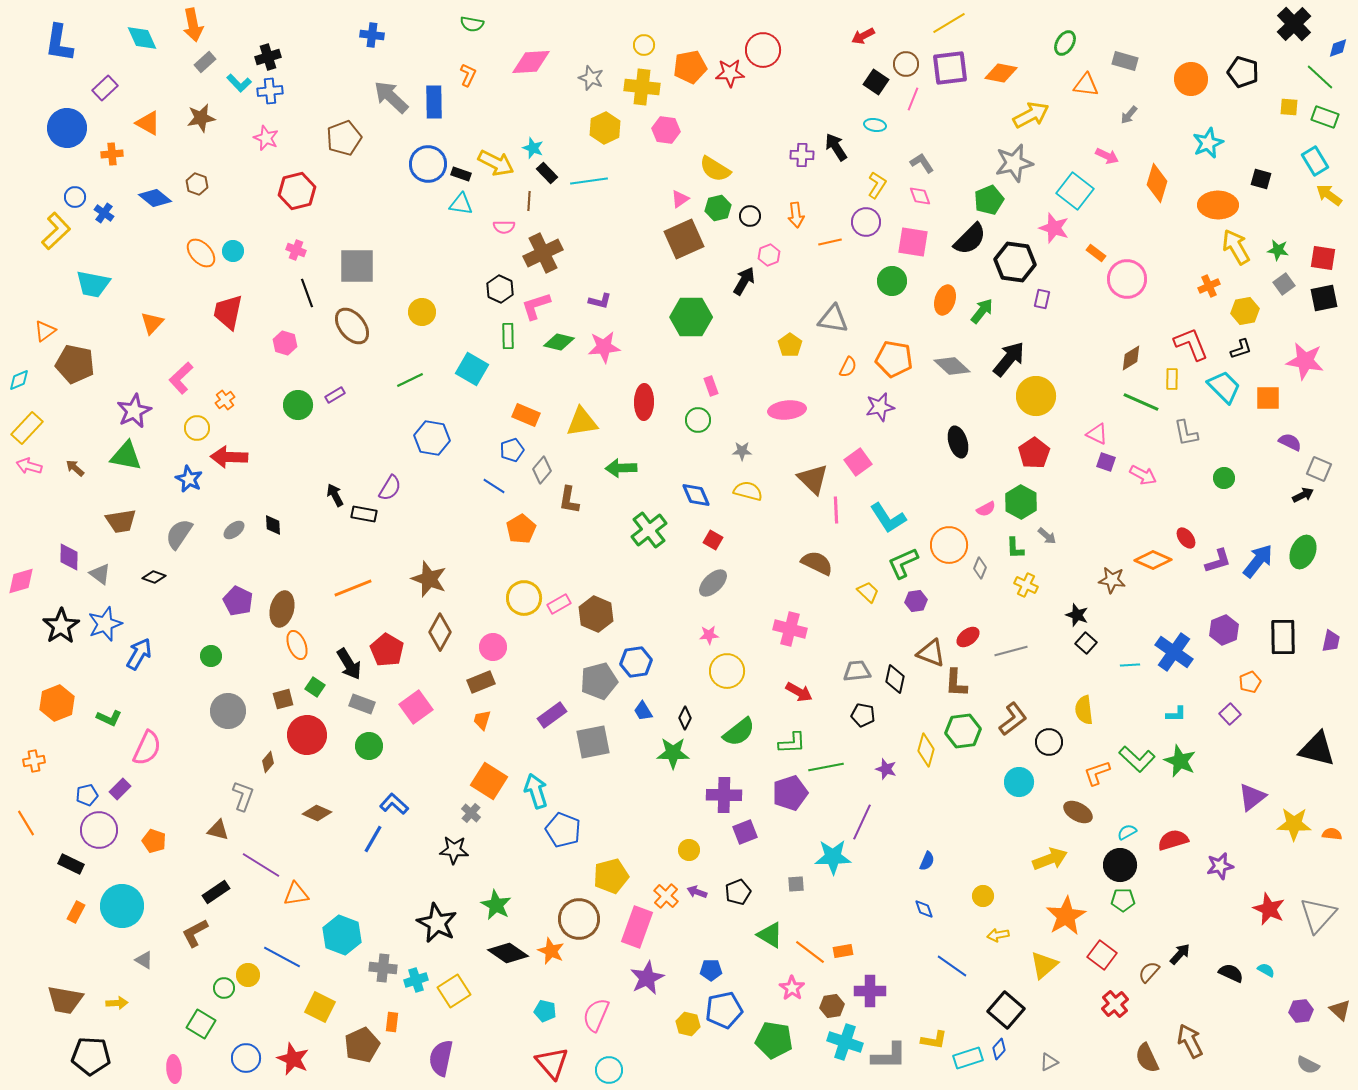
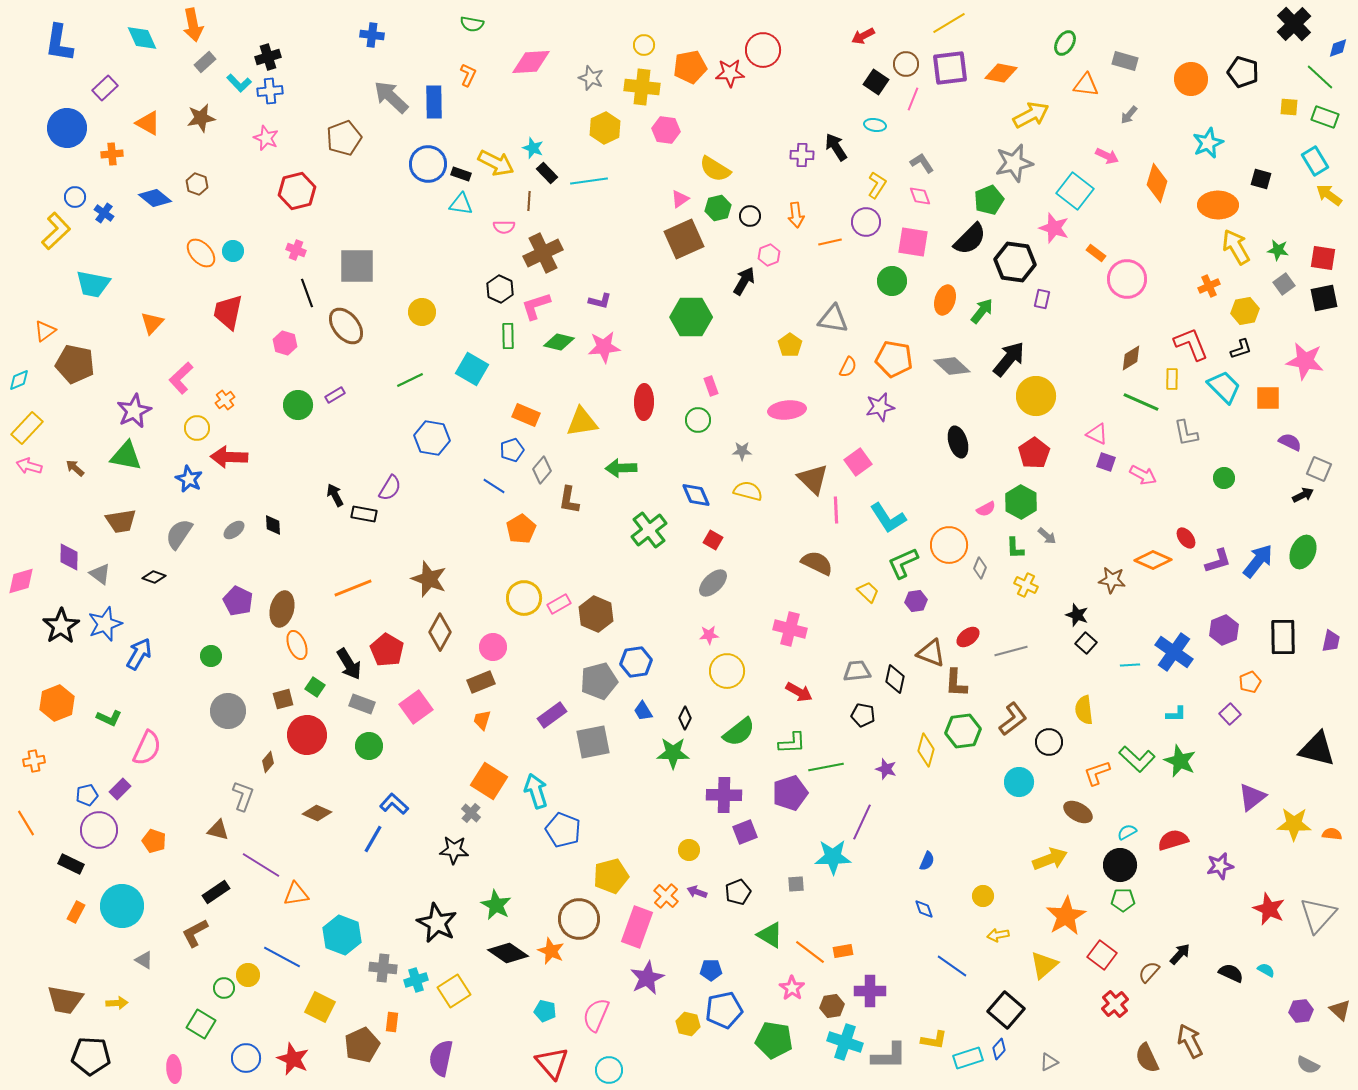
brown ellipse at (352, 326): moved 6 px left
